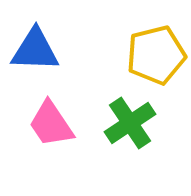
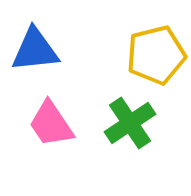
blue triangle: rotated 8 degrees counterclockwise
